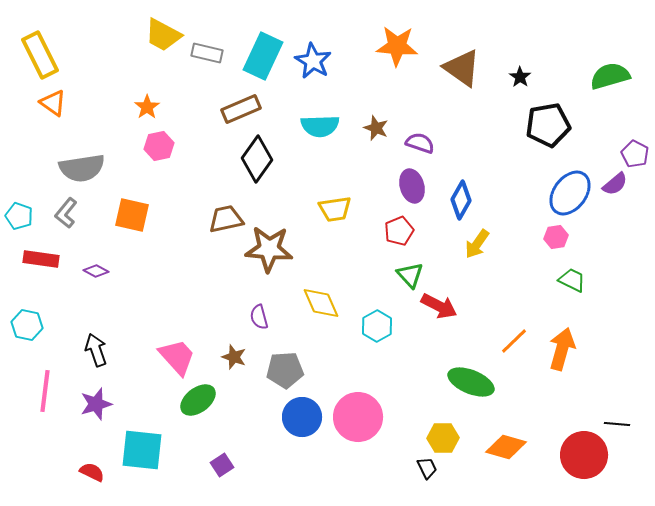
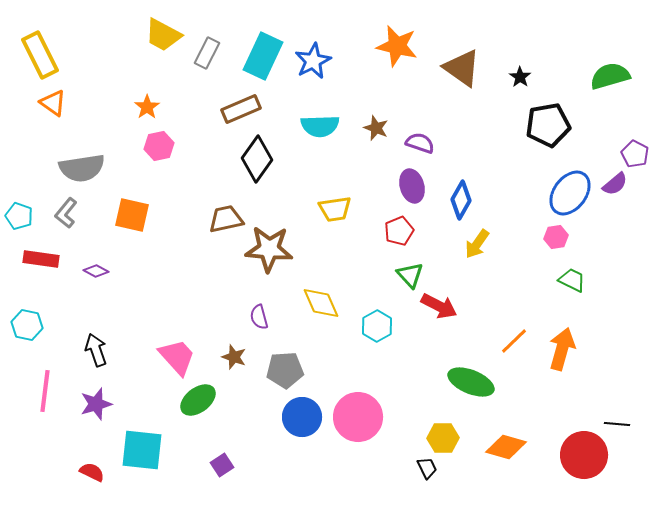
orange star at (397, 46): rotated 9 degrees clockwise
gray rectangle at (207, 53): rotated 76 degrees counterclockwise
blue star at (313, 61): rotated 15 degrees clockwise
